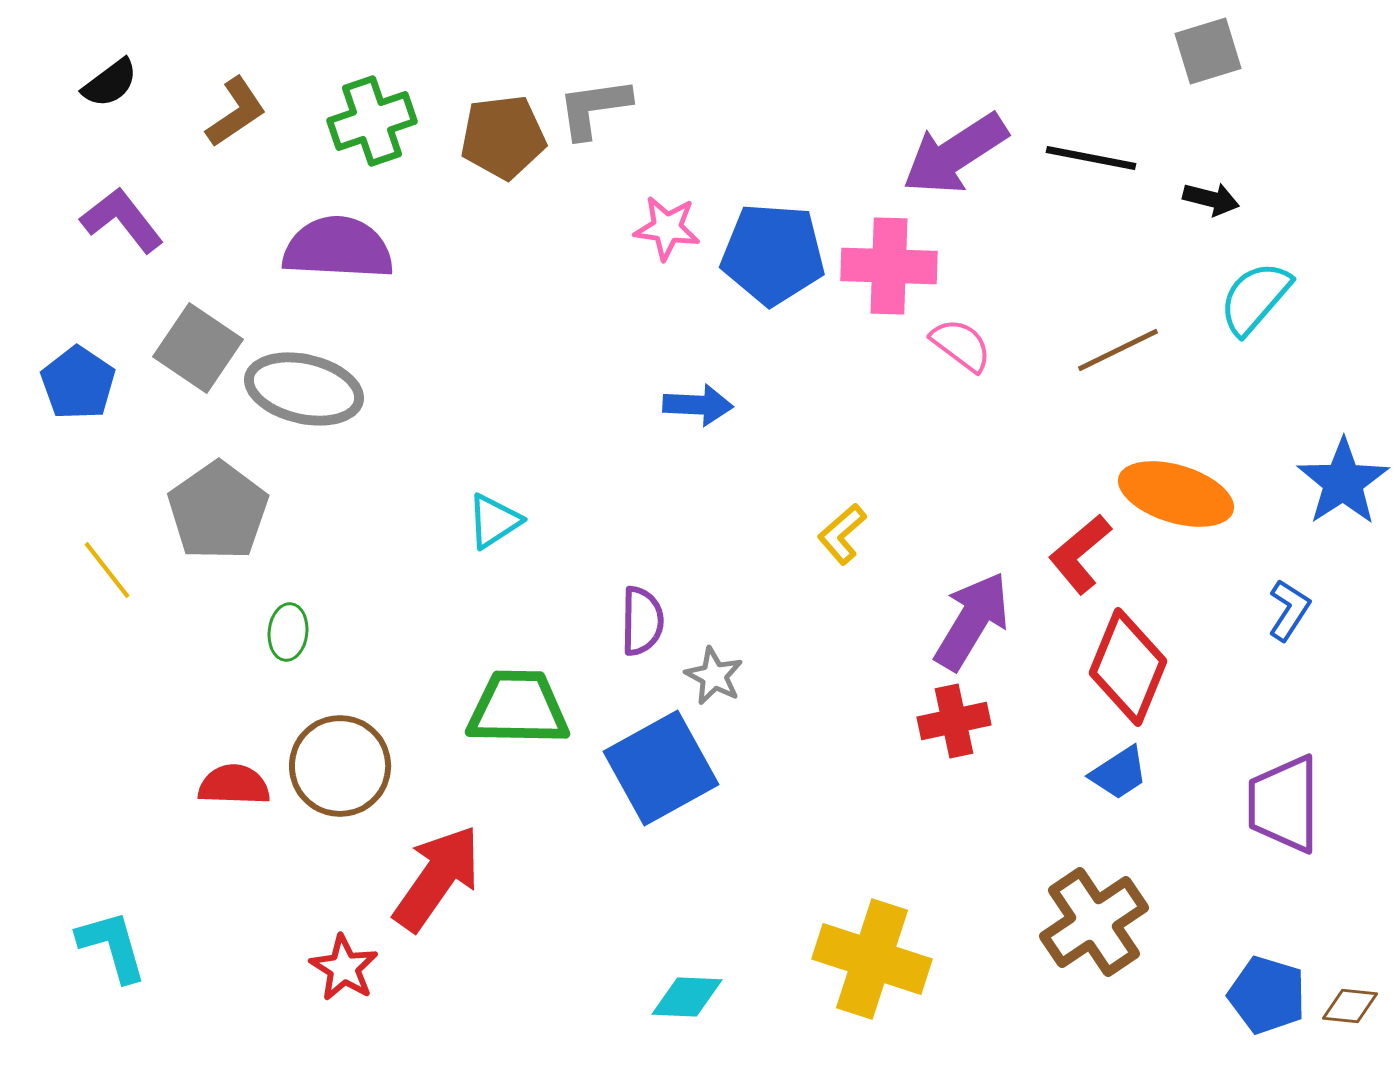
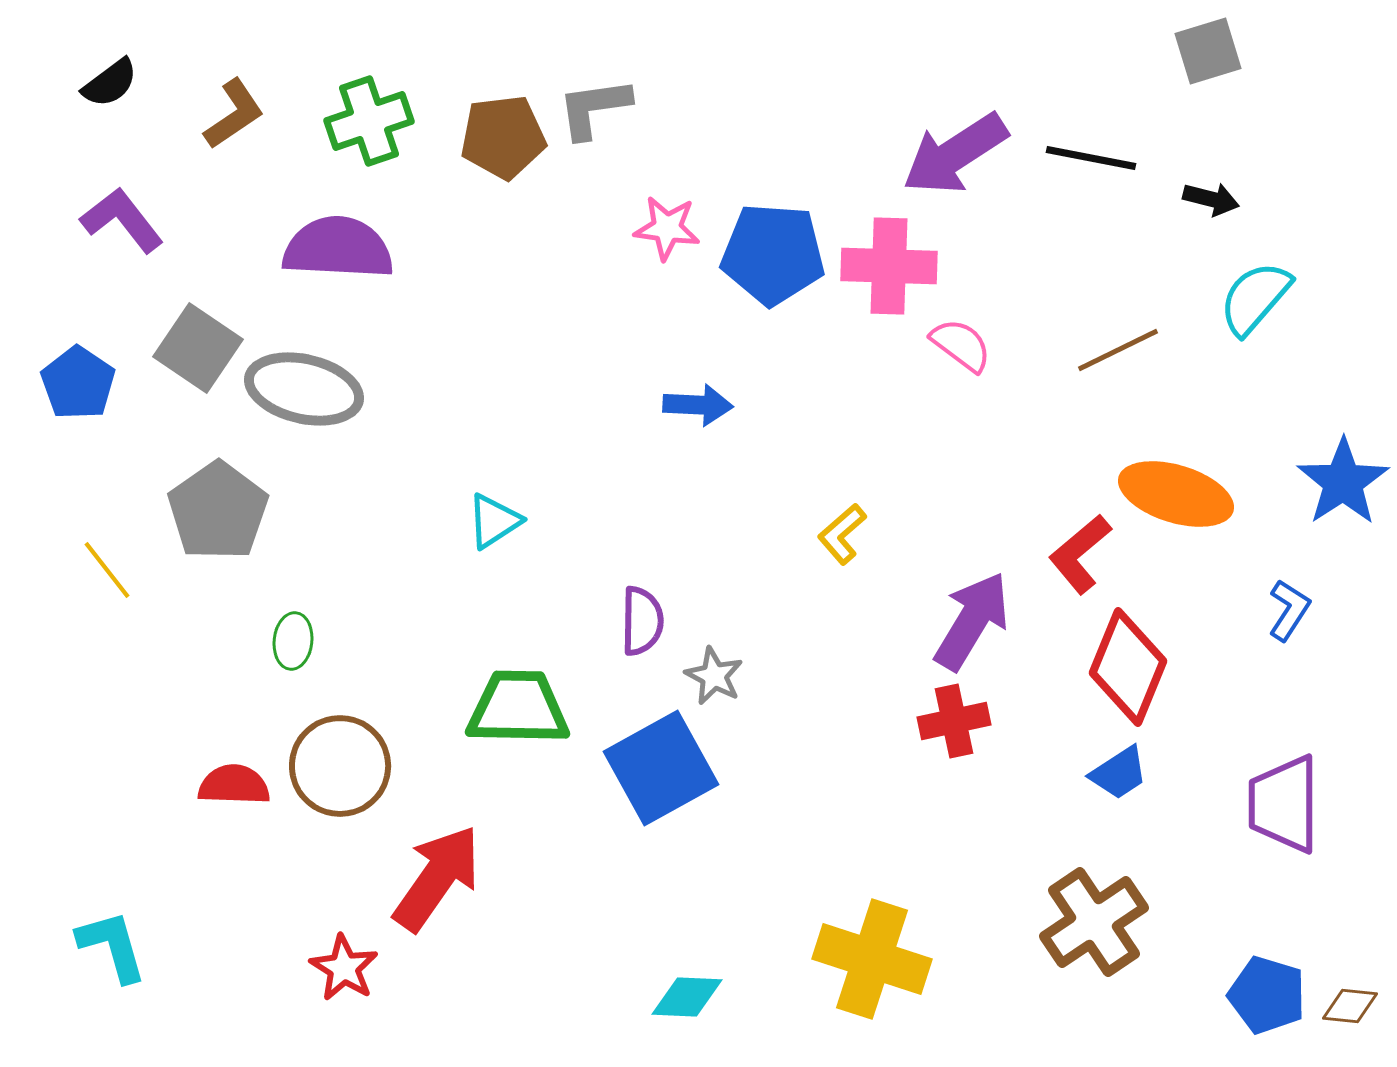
brown L-shape at (236, 112): moved 2 px left, 2 px down
green cross at (372, 121): moved 3 px left
green ellipse at (288, 632): moved 5 px right, 9 px down
